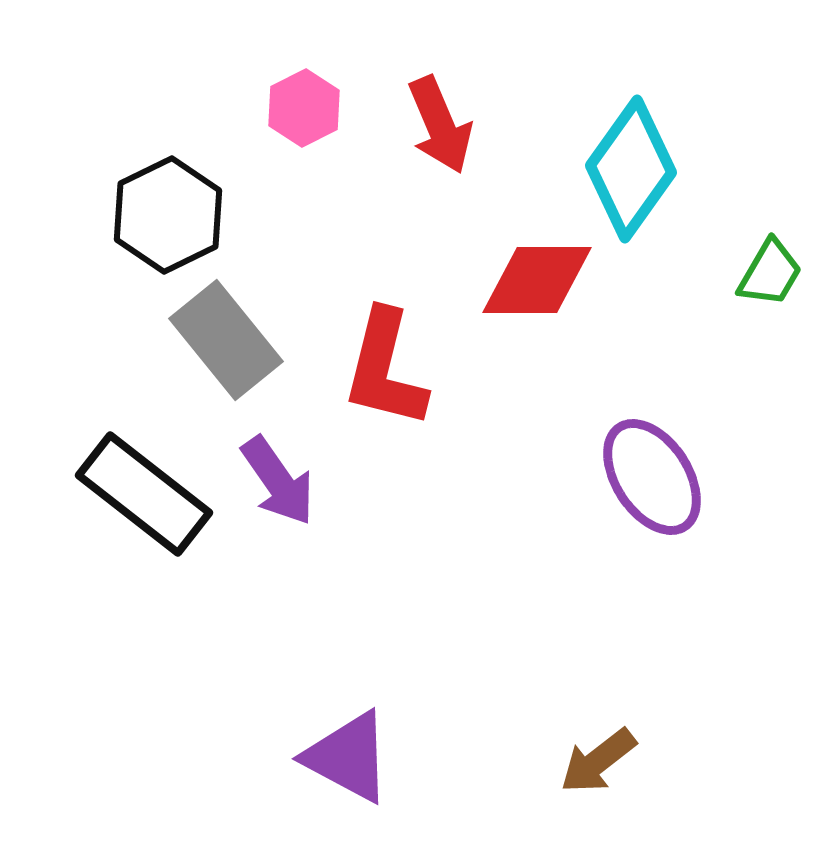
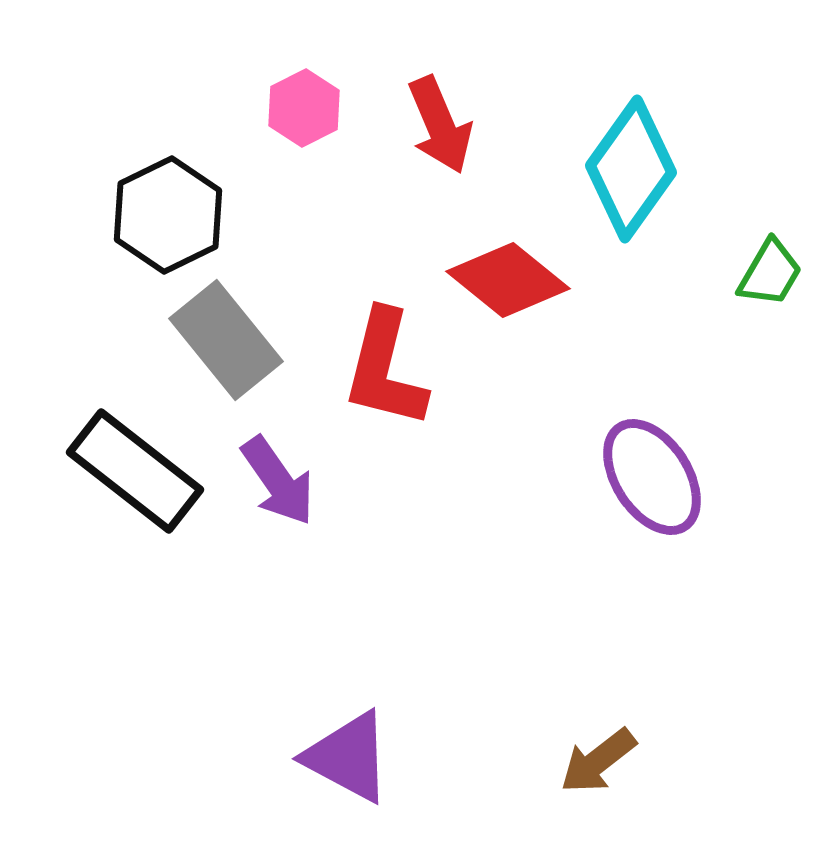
red diamond: moved 29 px left; rotated 39 degrees clockwise
black rectangle: moved 9 px left, 23 px up
